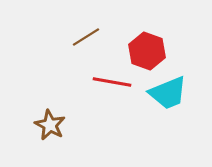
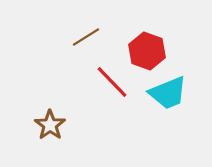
red line: rotated 36 degrees clockwise
brown star: rotated 8 degrees clockwise
